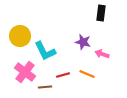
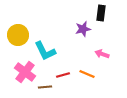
yellow circle: moved 2 px left, 1 px up
purple star: moved 13 px up; rotated 28 degrees counterclockwise
